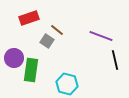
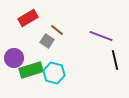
red rectangle: moved 1 px left; rotated 12 degrees counterclockwise
green rectangle: rotated 65 degrees clockwise
cyan hexagon: moved 13 px left, 11 px up
